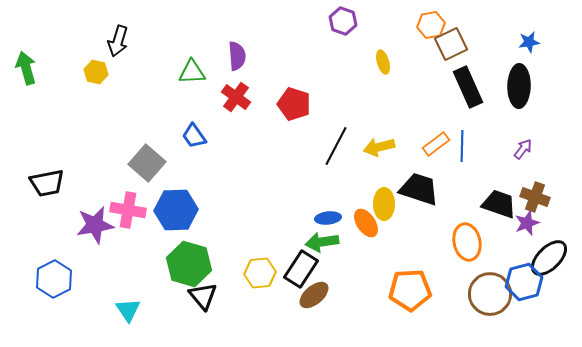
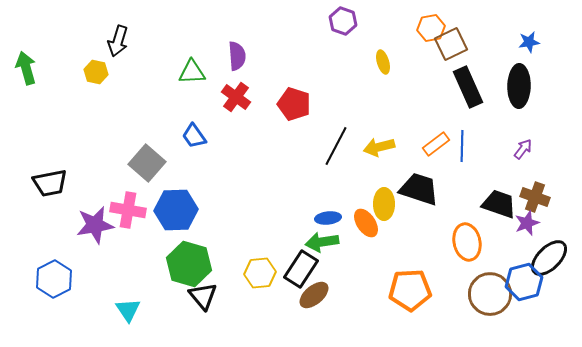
orange hexagon at (431, 25): moved 3 px down
black trapezoid at (47, 183): moved 3 px right
